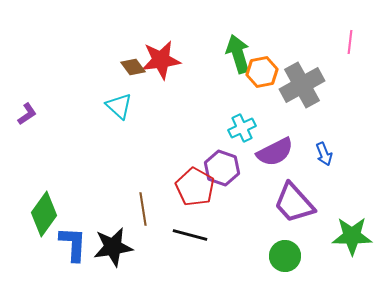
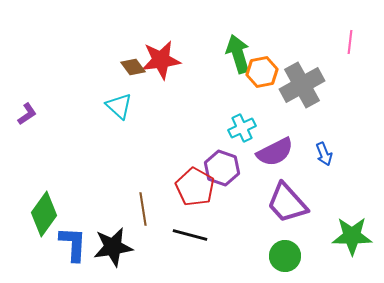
purple trapezoid: moved 7 px left
